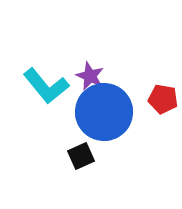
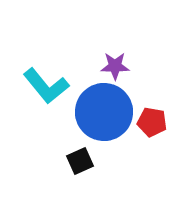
purple star: moved 25 px right, 10 px up; rotated 24 degrees counterclockwise
red pentagon: moved 11 px left, 23 px down
black square: moved 1 px left, 5 px down
